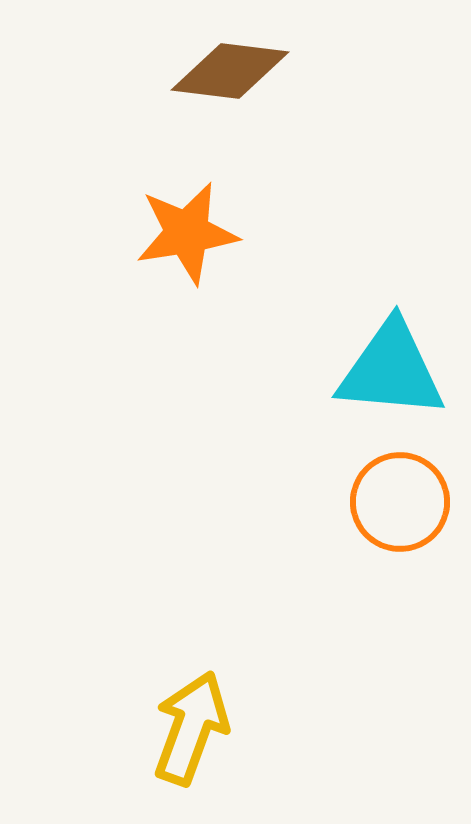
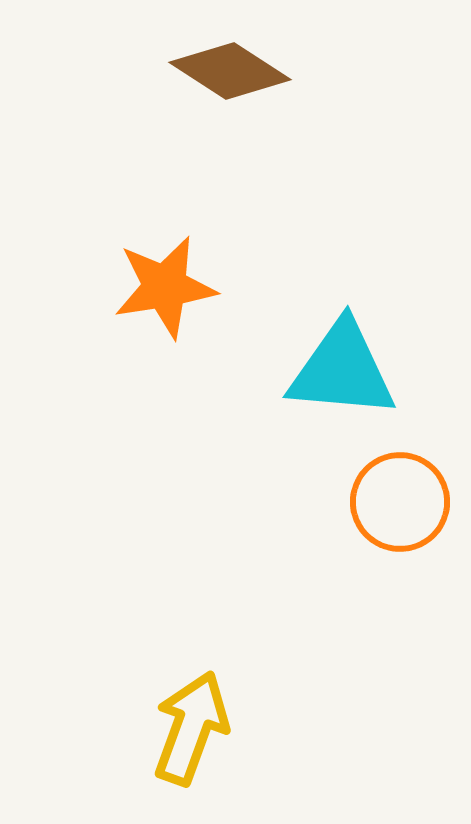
brown diamond: rotated 26 degrees clockwise
orange star: moved 22 px left, 54 px down
cyan triangle: moved 49 px left
